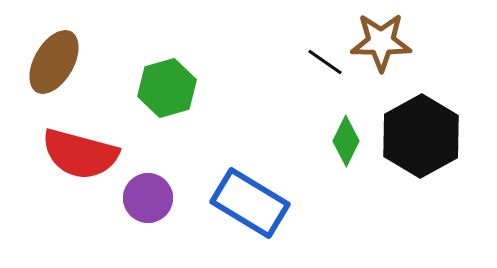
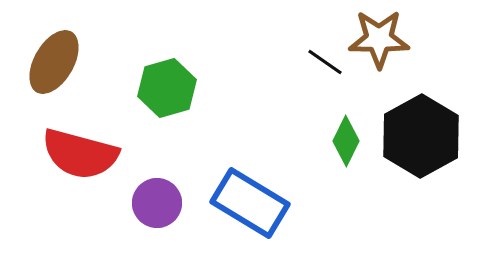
brown star: moved 2 px left, 3 px up
purple circle: moved 9 px right, 5 px down
